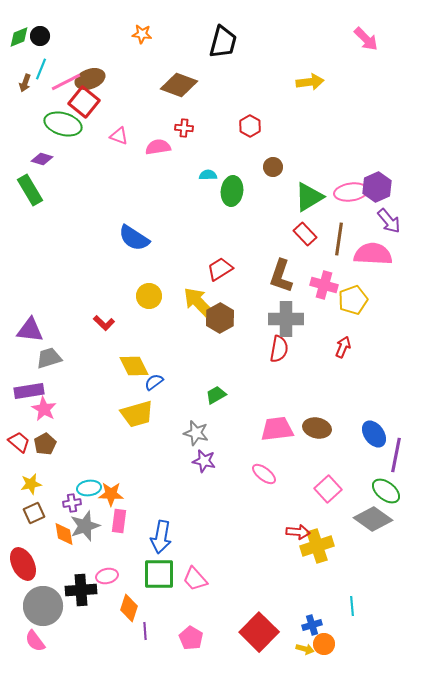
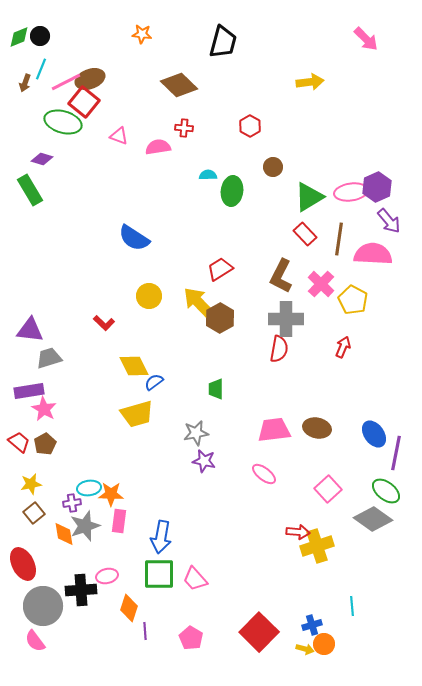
brown diamond at (179, 85): rotated 24 degrees clockwise
green ellipse at (63, 124): moved 2 px up
brown L-shape at (281, 276): rotated 8 degrees clockwise
pink cross at (324, 285): moved 3 px left, 1 px up; rotated 28 degrees clockwise
yellow pentagon at (353, 300): rotated 24 degrees counterclockwise
green trapezoid at (216, 395): moved 6 px up; rotated 60 degrees counterclockwise
pink trapezoid at (277, 429): moved 3 px left, 1 px down
gray star at (196, 433): rotated 25 degrees counterclockwise
purple line at (396, 455): moved 2 px up
brown square at (34, 513): rotated 15 degrees counterclockwise
